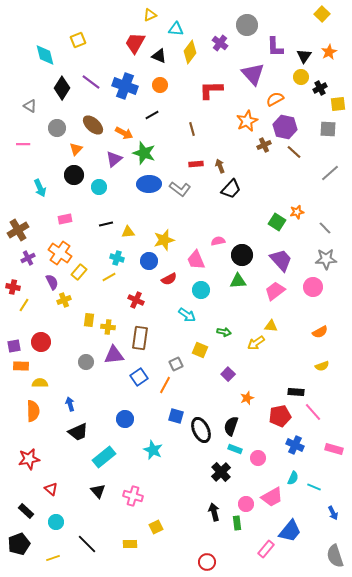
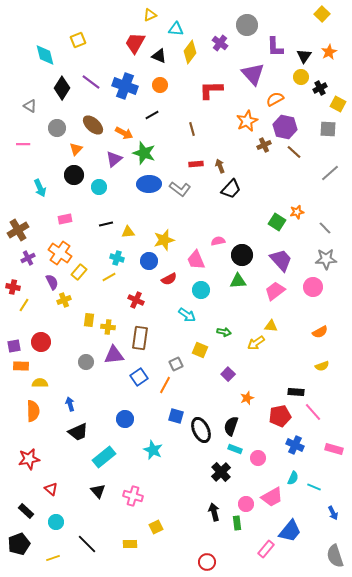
yellow square at (338, 104): rotated 35 degrees clockwise
